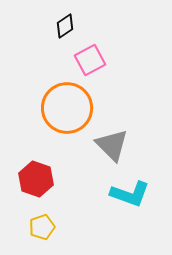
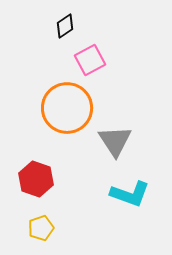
gray triangle: moved 3 px right, 4 px up; rotated 12 degrees clockwise
yellow pentagon: moved 1 px left, 1 px down
